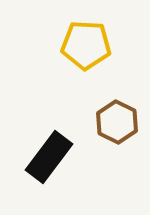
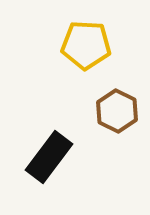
brown hexagon: moved 11 px up
